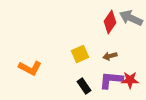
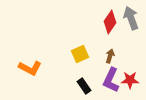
gray arrow: rotated 45 degrees clockwise
brown arrow: rotated 120 degrees clockwise
purple L-shape: rotated 70 degrees counterclockwise
